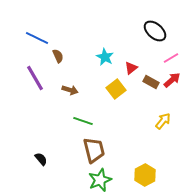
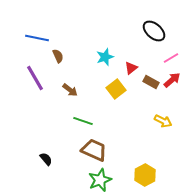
black ellipse: moved 1 px left
blue line: rotated 15 degrees counterclockwise
cyan star: rotated 24 degrees clockwise
brown arrow: rotated 21 degrees clockwise
yellow arrow: rotated 78 degrees clockwise
brown trapezoid: rotated 52 degrees counterclockwise
black semicircle: moved 5 px right
